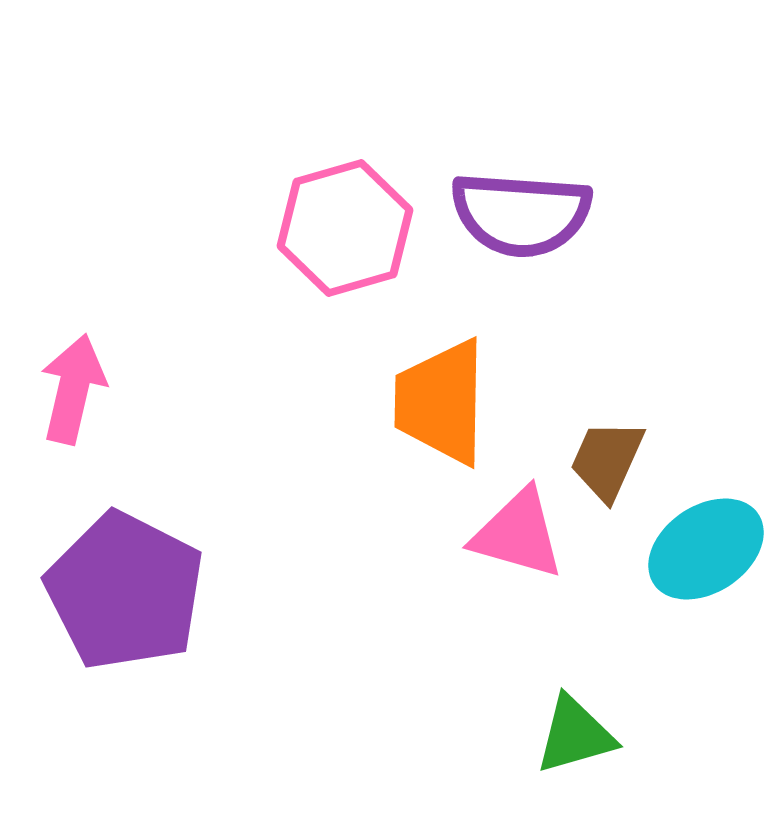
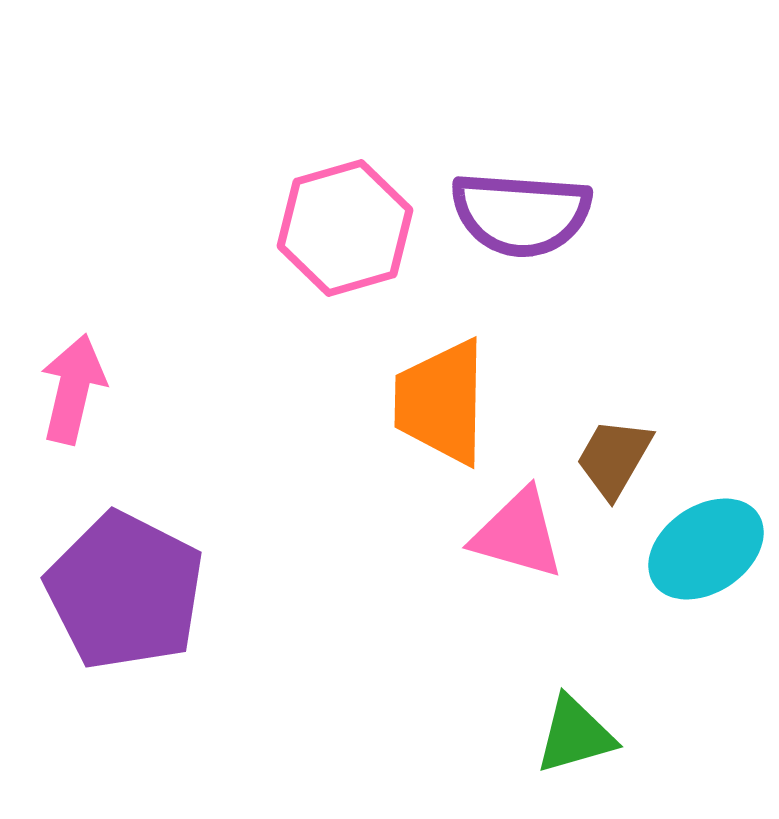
brown trapezoid: moved 7 px right, 2 px up; rotated 6 degrees clockwise
